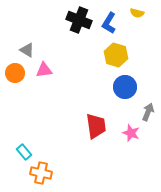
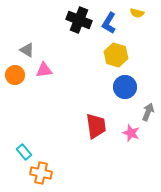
orange circle: moved 2 px down
